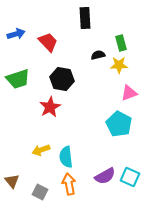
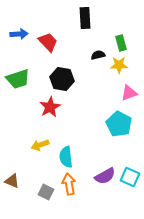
blue arrow: moved 3 px right; rotated 12 degrees clockwise
yellow arrow: moved 1 px left, 5 px up
brown triangle: rotated 28 degrees counterclockwise
gray square: moved 6 px right
